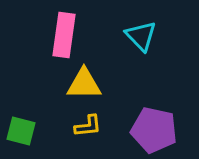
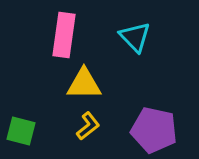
cyan triangle: moved 6 px left, 1 px down
yellow L-shape: rotated 32 degrees counterclockwise
